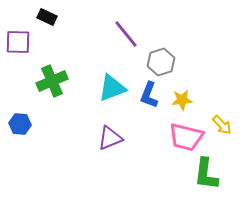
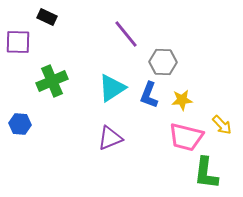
gray hexagon: moved 2 px right; rotated 20 degrees clockwise
cyan triangle: rotated 12 degrees counterclockwise
green L-shape: moved 1 px up
